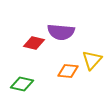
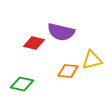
purple semicircle: rotated 8 degrees clockwise
yellow triangle: rotated 35 degrees clockwise
